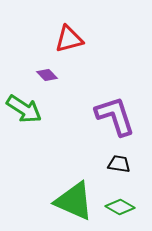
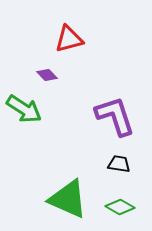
green triangle: moved 6 px left, 2 px up
